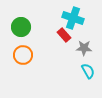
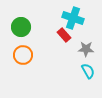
gray star: moved 2 px right, 1 px down
